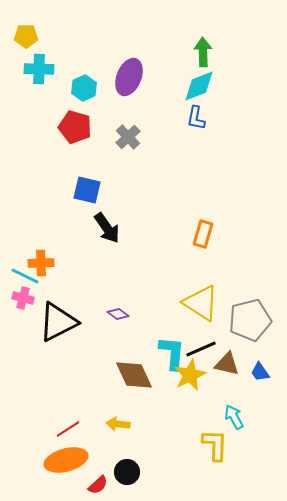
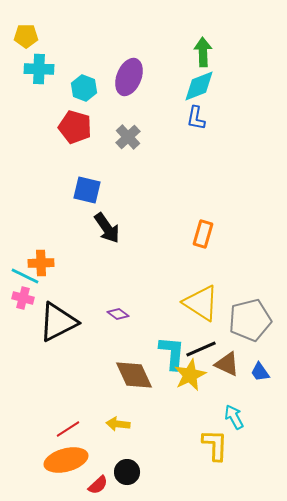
cyan hexagon: rotated 15 degrees counterclockwise
brown triangle: rotated 12 degrees clockwise
